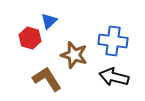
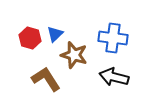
blue triangle: moved 6 px right, 13 px down
blue cross: moved 3 px up
brown L-shape: moved 1 px left
